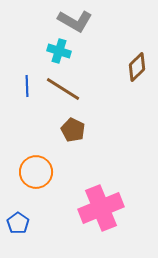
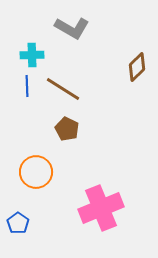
gray L-shape: moved 3 px left, 7 px down
cyan cross: moved 27 px left, 4 px down; rotated 20 degrees counterclockwise
brown pentagon: moved 6 px left, 1 px up
